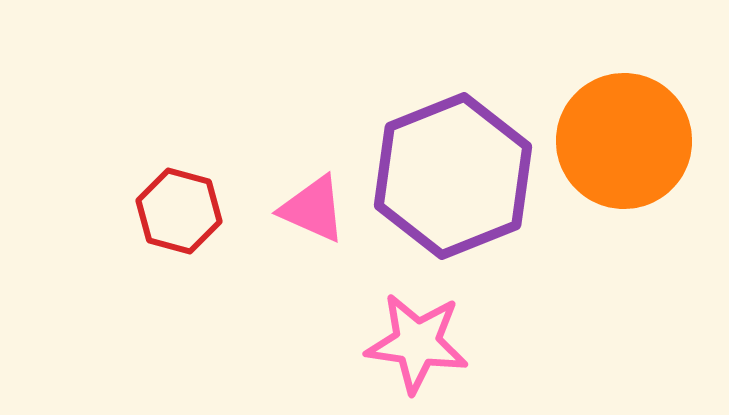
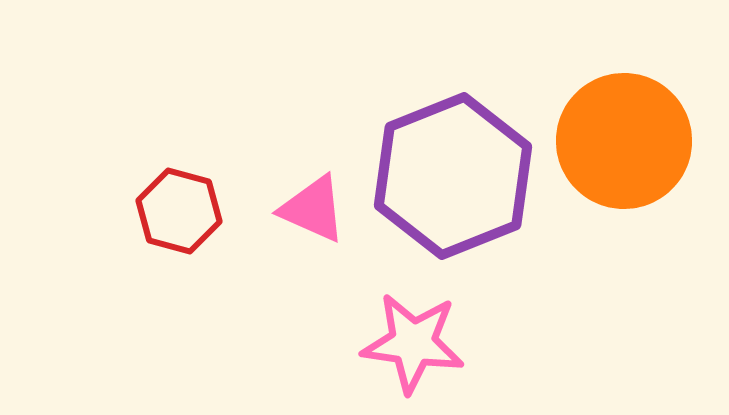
pink star: moved 4 px left
